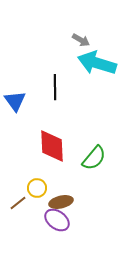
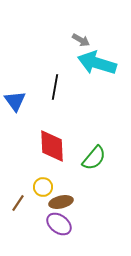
black line: rotated 10 degrees clockwise
yellow circle: moved 6 px right, 1 px up
brown line: rotated 18 degrees counterclockwise
purple ellipse: moved 2 px right, 4 px down
